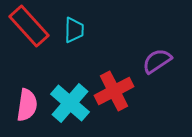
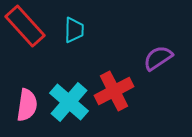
red rectangle: moved 4 px left
purple semicircle: moved 1 px right, 3 px up
cyan cross: moved 1 px left, 1 px up
